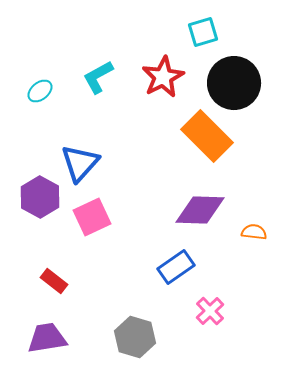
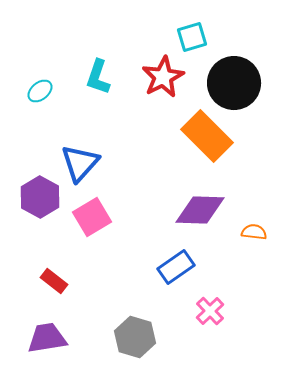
cyan square: moved 11 px left, 5 px down
cyan L-shape: rotated 42 degrees counterclockwise
pink square: rotated 6 degrees counterclockwise
